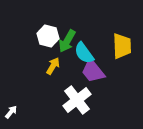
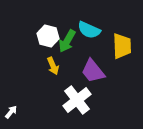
cyan semicircle: moved 5 px right, 23 px up; rotated 30 degrees counterclockwise
yellow arrow: rotated 126 degrees clockwise
